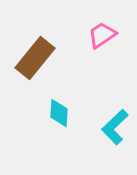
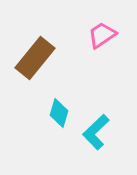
cyan diamond: rotated 12 degrees clockwise
cyan L-shape: moved 19 px left, 5 px down
